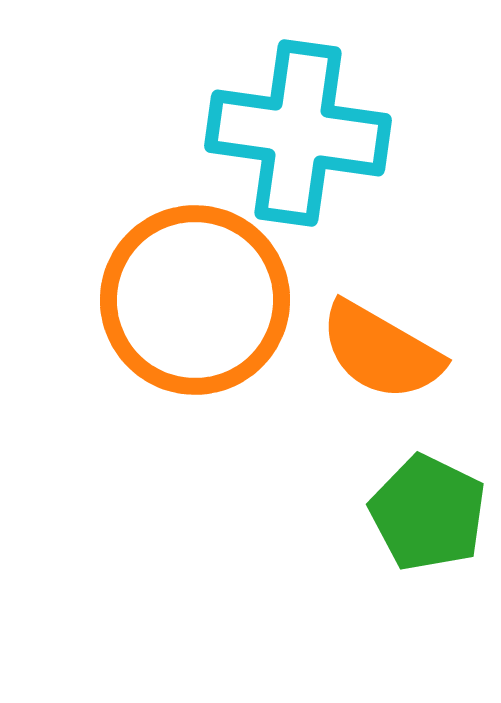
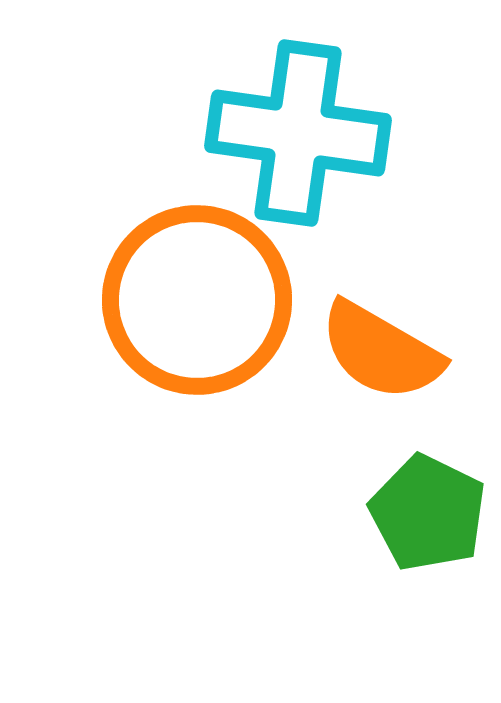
orange circle: moved 2 px right
